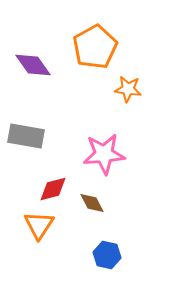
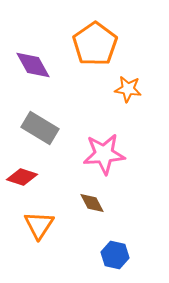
orange pentagon: moved 3 px up; rotated 6 degrees counterclockwise
purple diamond: rotated 6 degrees clockwise
gray rectangle: moved 14 px right, 8 px up; rotated 21 degrees clockwise
red diamond: moved 31 px left, 12 px up; rotated 32 degrees clockwise
blue hexagon: moved 8 px right
